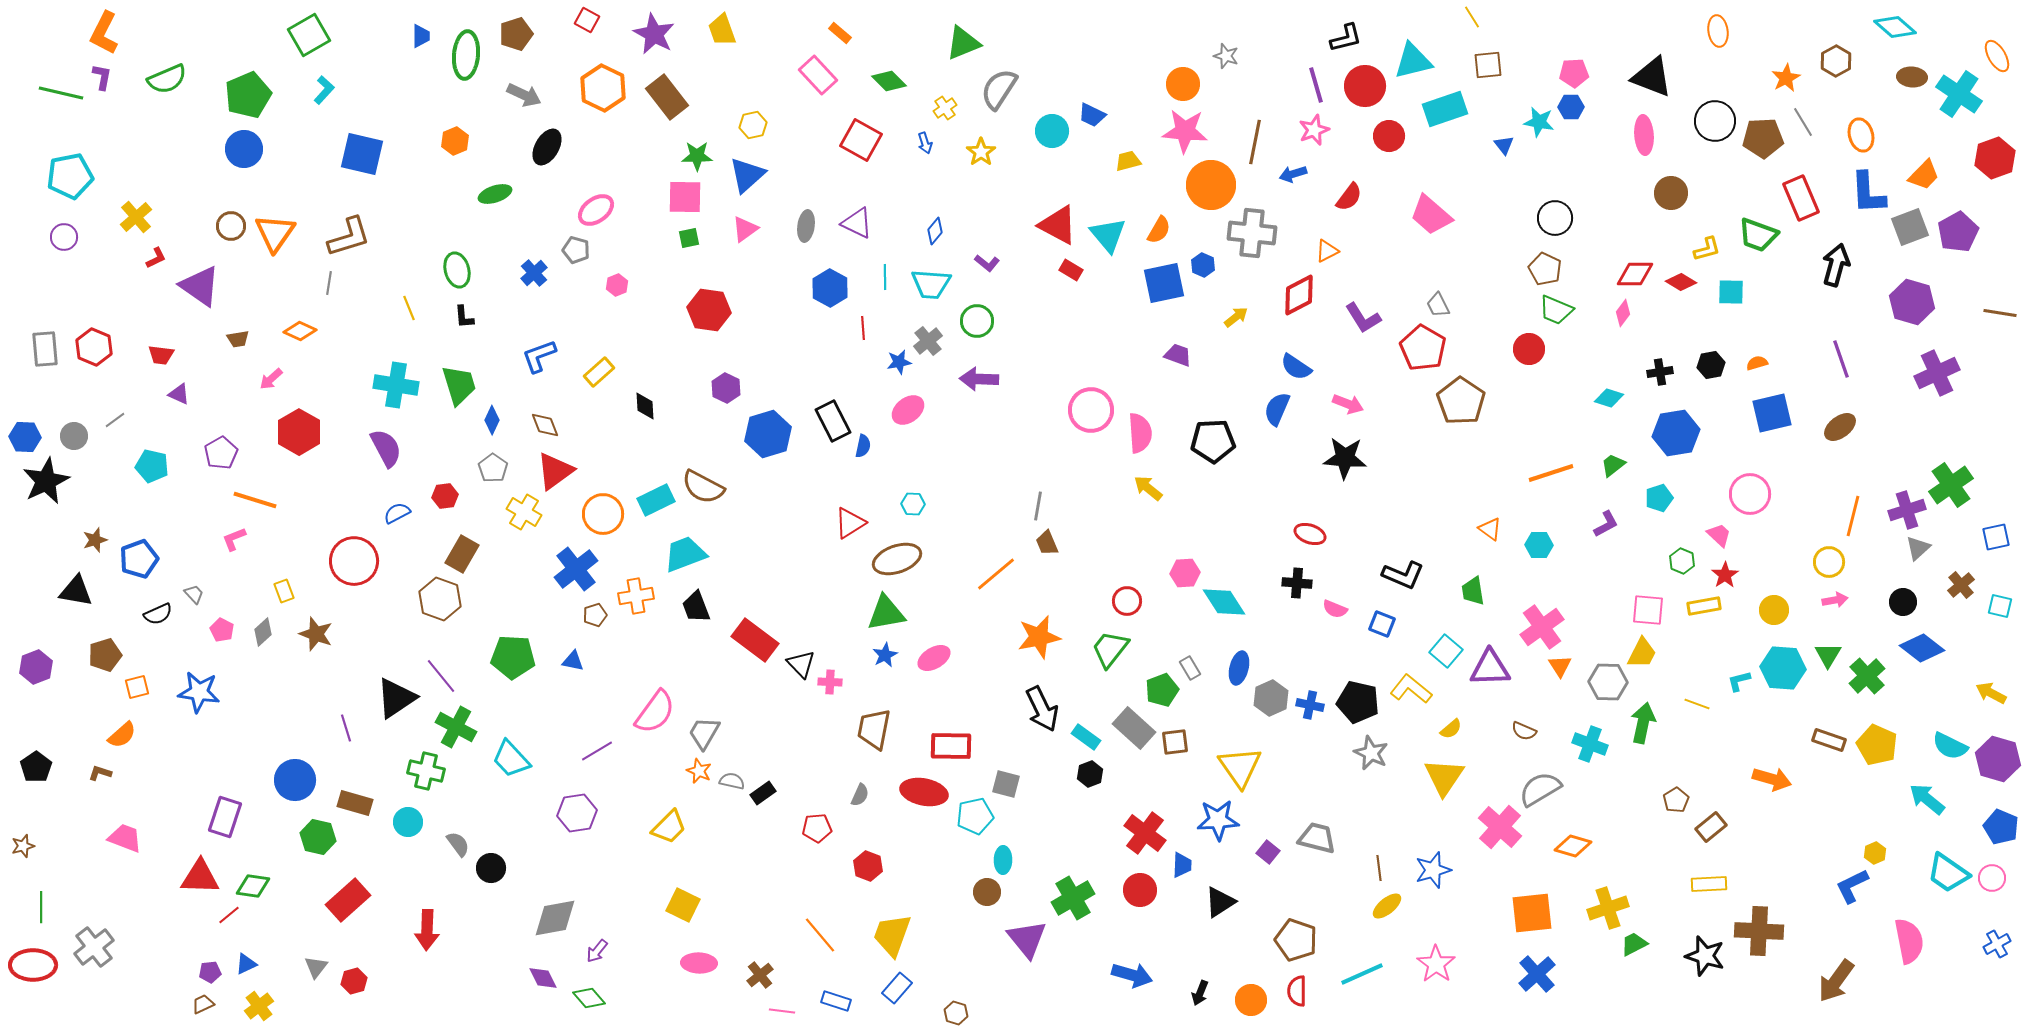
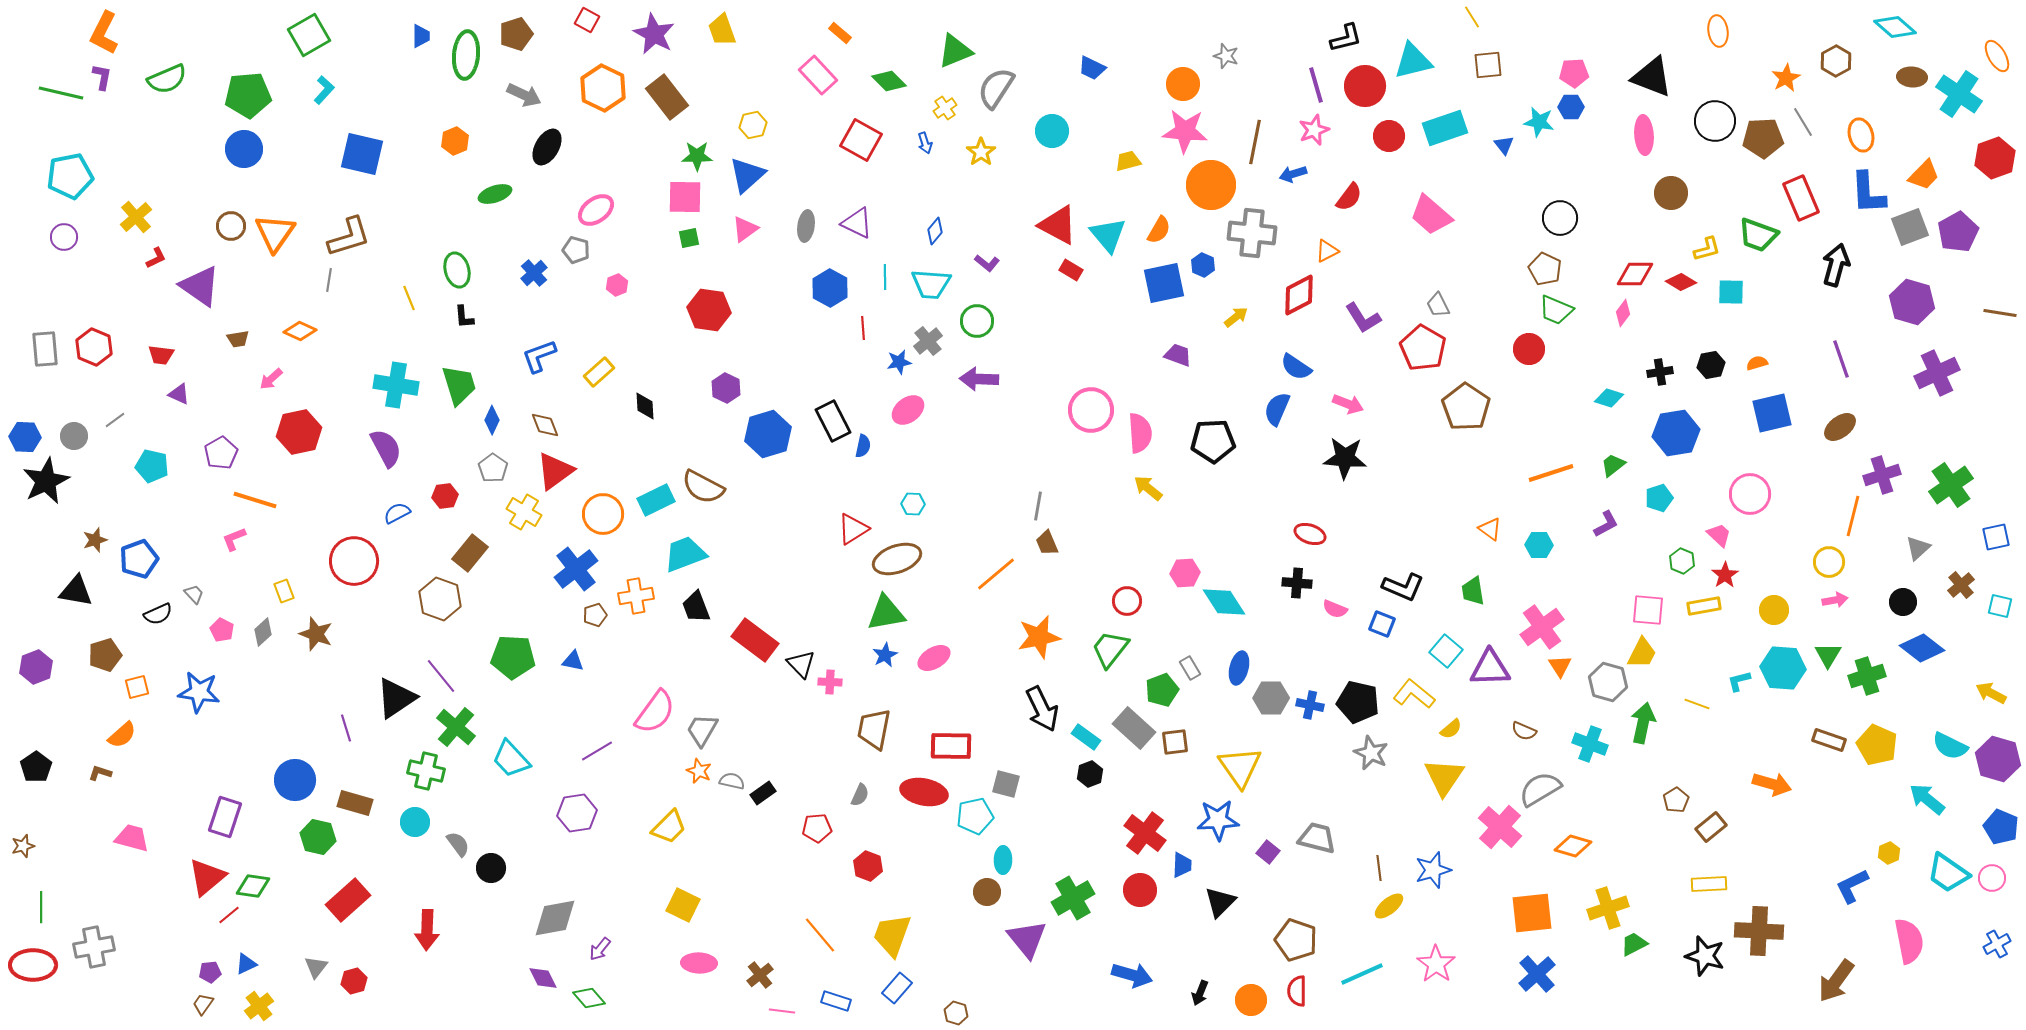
green triangle at (963, 43): moved 8 px left, 8 px down
gray semicircle at (999, 89): moved 3 px left, 1 px up
green pentagon at (248, 95): rotated 18 degrees clockwise
cyan rectangle at (1445, 109): moved 19 px down
blue trapezoid at (1092, 115): moved 47 px up
black circle at (1555, 218): moved 5 px right
gray line at (329, 283): moved 3 px up
yellow line at (409, 308): moved 10 px up
brown pentagon at (1461, 401): moved 5 px right, 6 px down
red hexagon at (299, 432): rotated 18 degrees clockwise
purple cross at (1907, 510): moved 25 px left, 35 px up
red triangle at (850, 523): moved 3 px right, 6 px down
brown rectangle at (462, 554): moved 8 px right, 1 px up; rotated 9 degrees clockwise
black L-shape at (1403, 575): moved 12 px down
green cross at (1867, 676): rotated 24 degrees clockwise
gray hexagon at (1608, 682): rotated 15 degrees clockwise
yellow L-shape at (1411, 689): moved 3 px right, 5 px down
gray hexagon at (1271, 698): rotated 24 degrees clockwise
green cross at (456, 727): rotated 12 degrees clockwise
gray trapezoid at (704, 733): moved 2 px left, 3 px up
orange arrow at (1772, 779): moved 5 px down
cyan circle at (408, 822): moved 7 px right
pink trapezoid at (125, 838): moved 7 px right; rotated 6 degrees counterclockwise
yellow hexagon at (1875, 853): moved 14 px right
red triangle at (200, 877): moved 7 px right; rotated 42 degrees counterclockwise
black triangle at (1220, 902): rotated 12 degrees counterclockwise
yellow ellipse at (1387, 906): moved 2 px right
gray cross at (94, 947): rotated 27 degrees clockwise
purple arrow at (597, 951): moved 3 px right, 2 px up
brown trapezoid at (203, 1004): rotated 30 degrees counterclockwise
